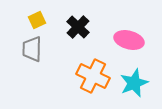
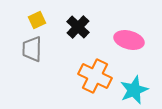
orange cross: moved 2 px right
cyan star: moved 7 px down
